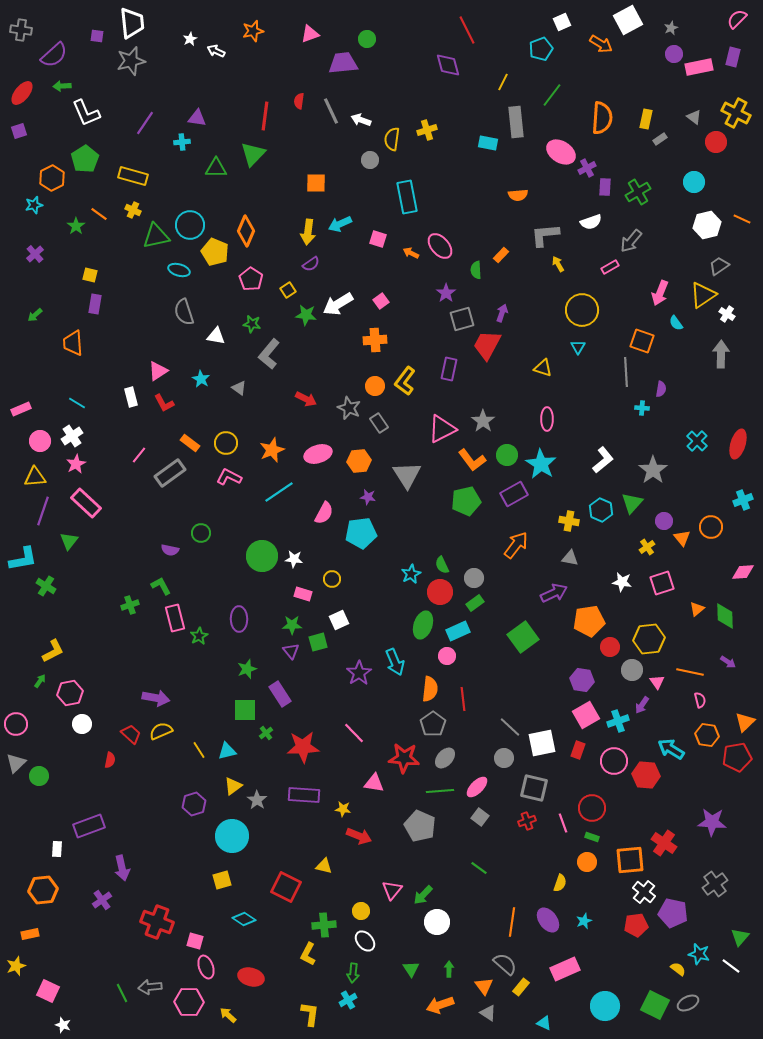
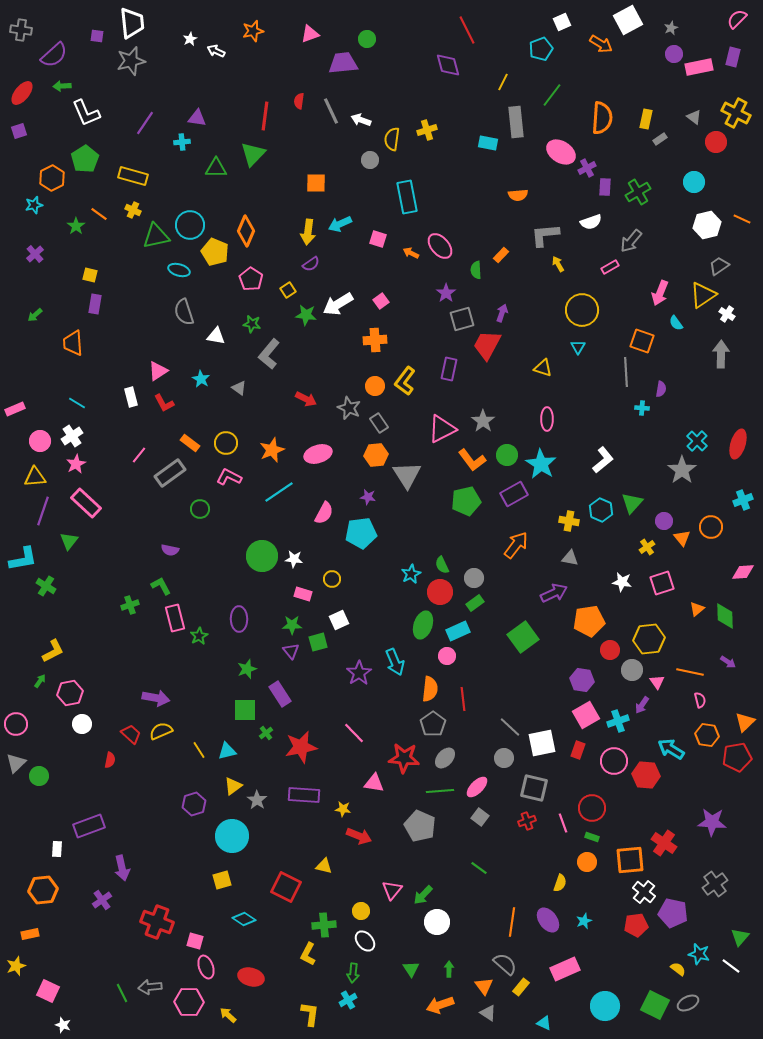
pink rectangle at (21, 409): moved 6 px left
orange hexagon at (359, 461): moved 17 px right, 6 px up
gray star at (653, 470): moved 29 px right
green circle at (201, 533): moved 1 px left, 24 px up
red circle at (610, 647): moved 3 px down
red star at (303, 747): moved 2 px left; rotated 8 degrees counterclockwise
